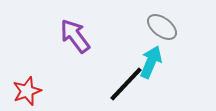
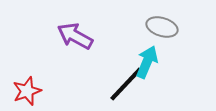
gray ellipse: rotated 20 degrees counterclockwise
purple arrow: rotated 24 degrees counterclockwise
cyan arrow: moved 4 px left
